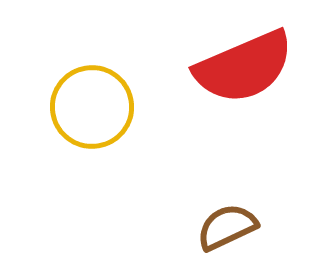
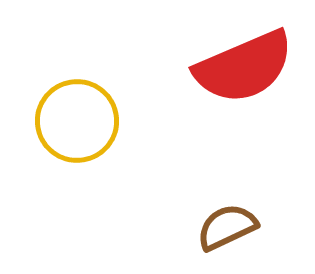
yellow circle: moved 15 px left, 14 px down
